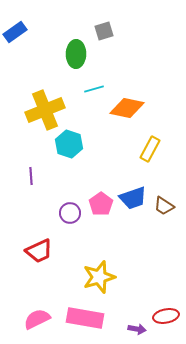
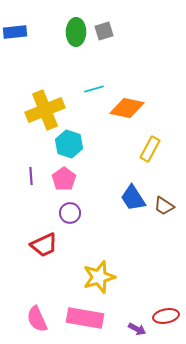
blue rectangle: rotated 30 degrees clockwise
green ellipse: moved 22 px up
blue trapezoid: rotated 76 degrees clockwise
pink pentagon: moved 37 px left, 25 px up
red trapezoid: moved 5 px right, 6 px up
pink semicircle: rotated 88 degrees counterclockwise
purple arrow: rotated 18 degrees clockwise
